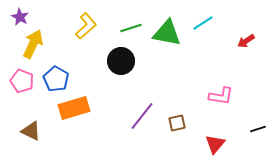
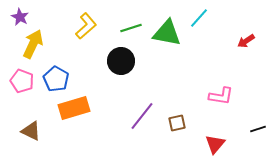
cyan line: moved 4 px left, 5 px up; rotated 15 degrees counterclockwise
